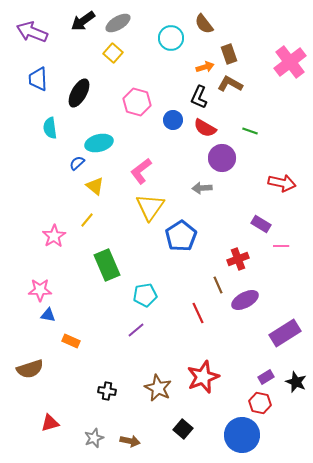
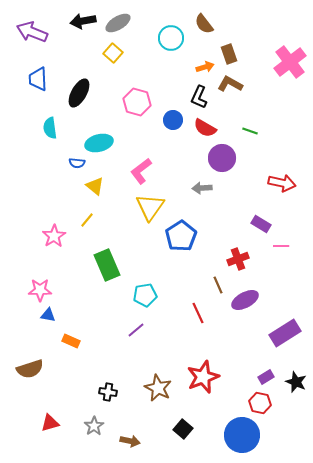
black arrow at (83, 21): rotated 25 degrees clockwise
blue semicircle at (77, 163): rotated 133 degrees counterclockwise
black cross at (107, 391): moved 1 px right, 1 px down
gray star at (94, 438): moved 12 px up; rotated 12 degrees counterclockwise
